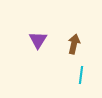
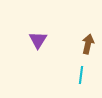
brown arrow: moved 14 px right
